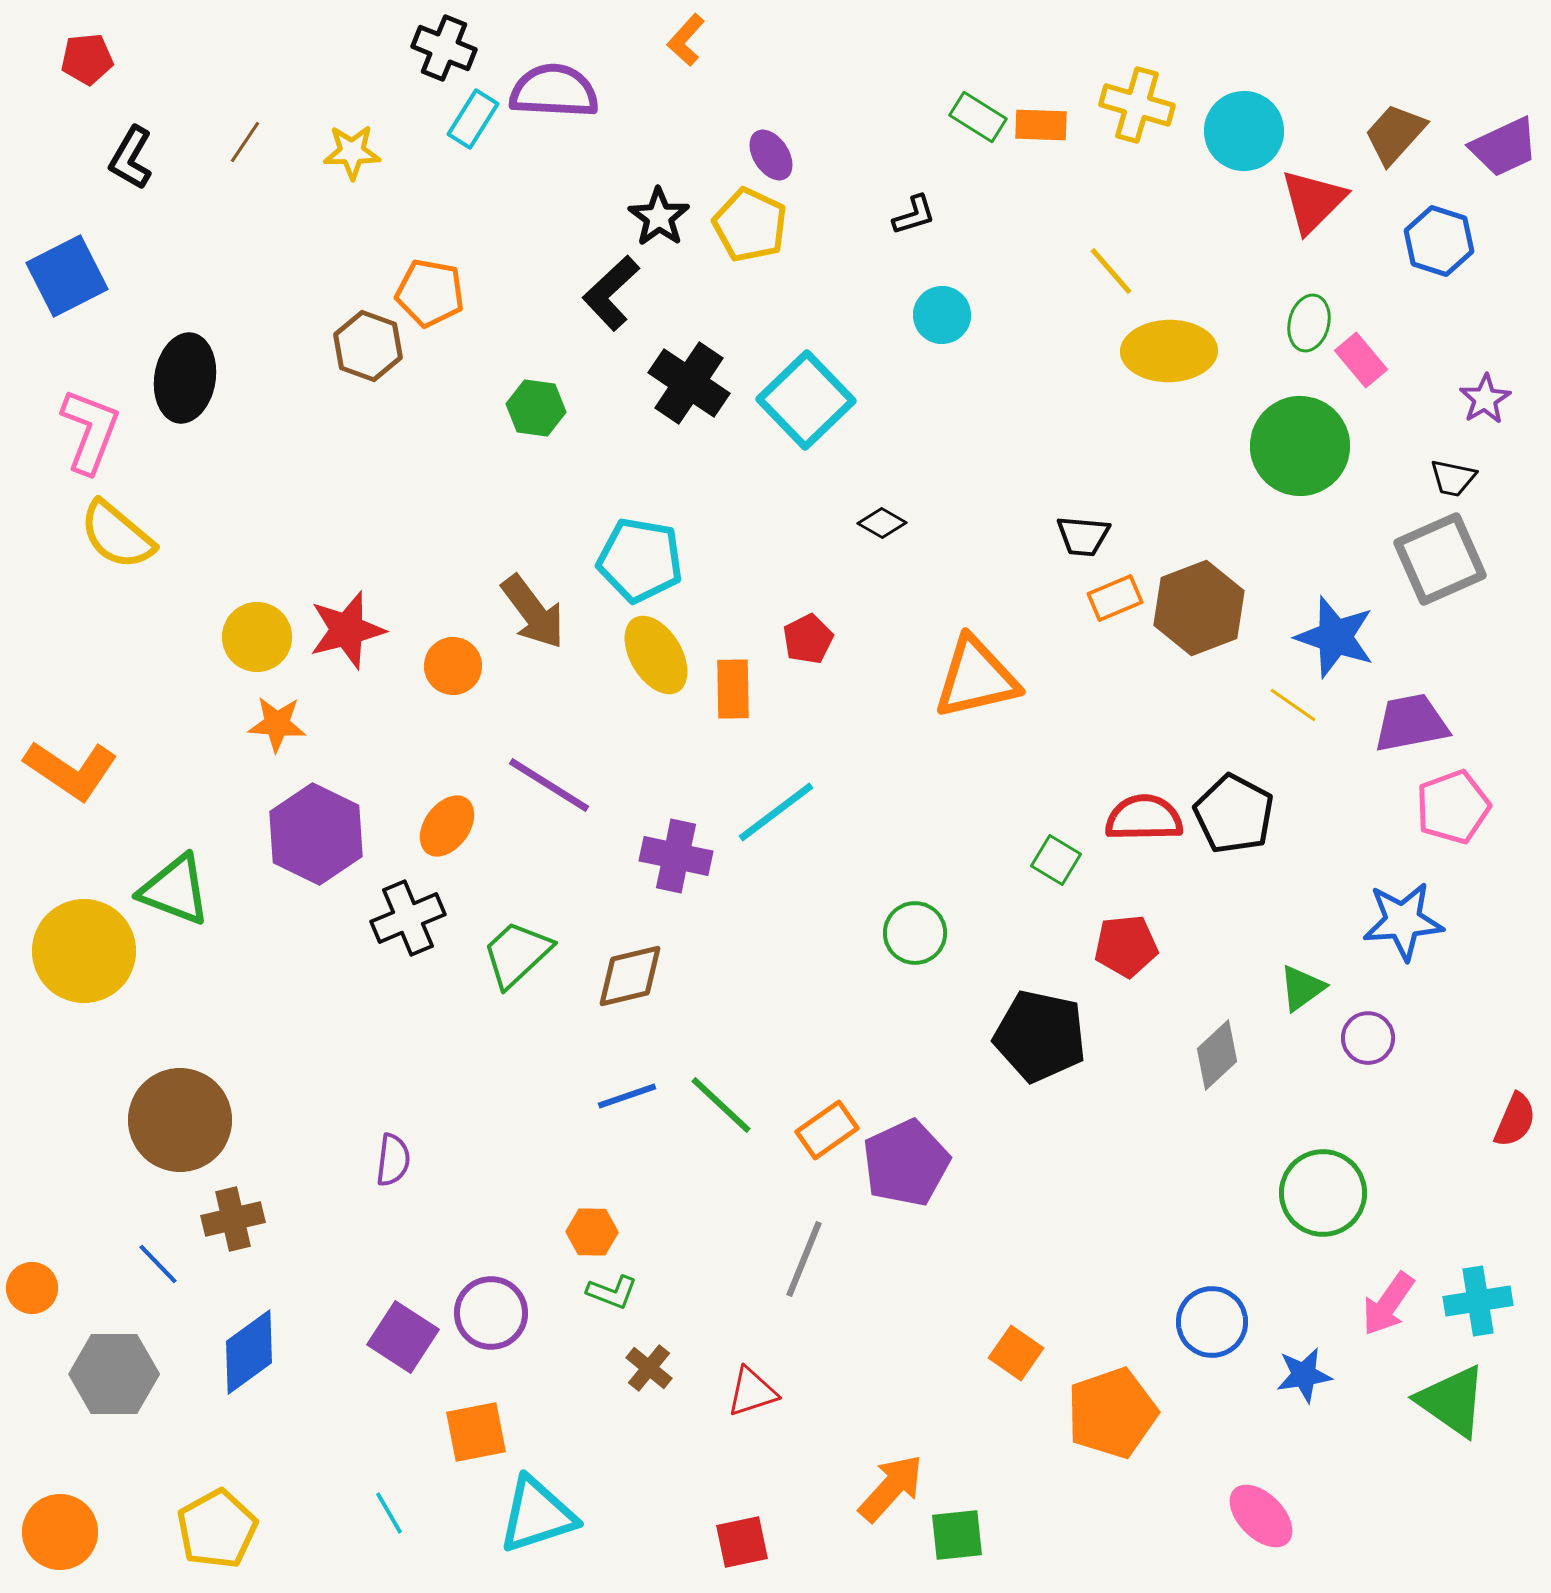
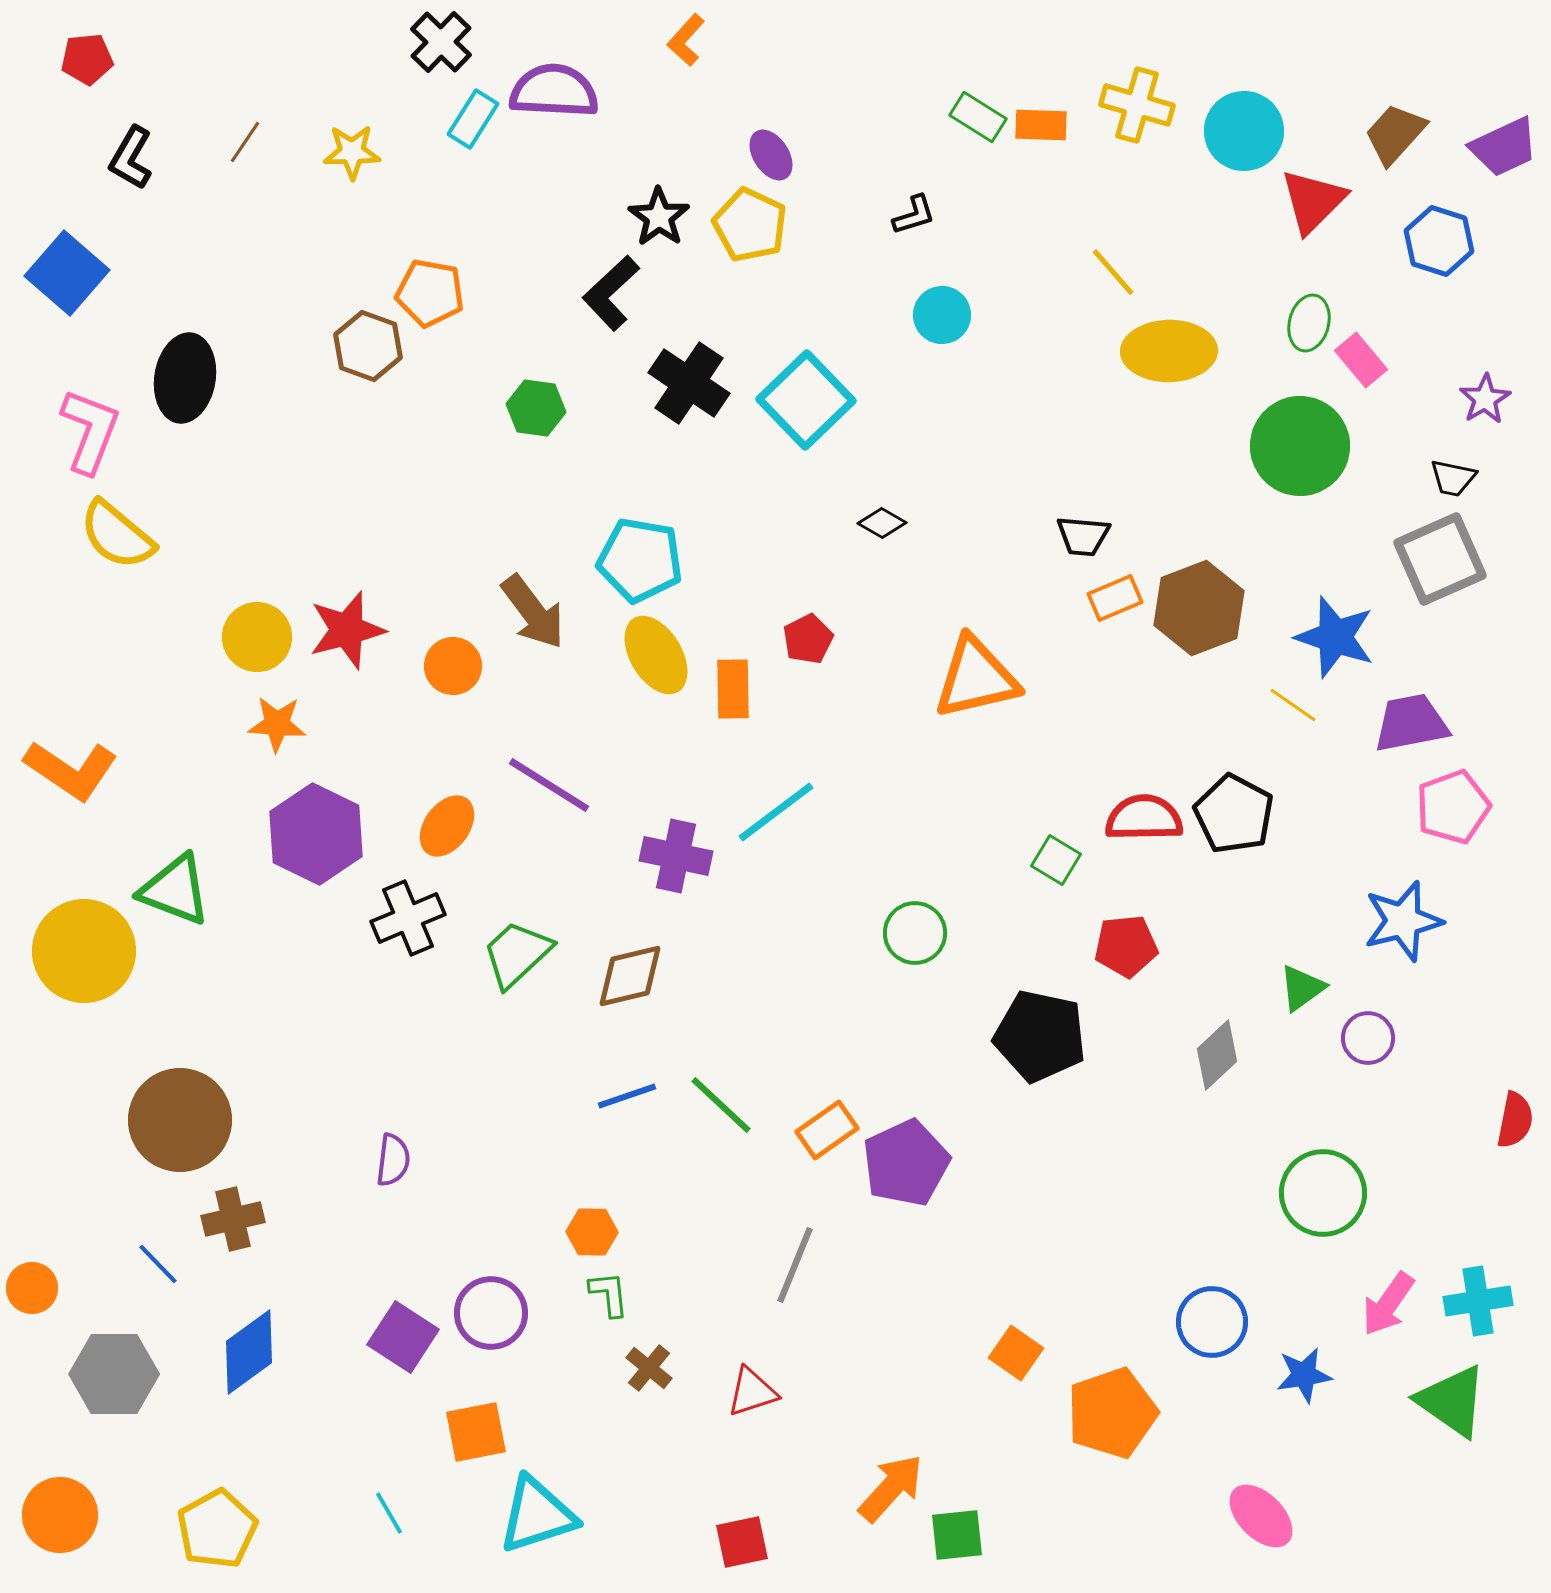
black cross at (444, 48): moved 3 px left, 6 px up; rotated 22 degrees clockwise
yellow line at (1111, 271): moved 2 px right, 1 px down
blue square at (67, 276): moved 3 px up; rotated 22 degrees counterclockwise
blue star at (1403, 921): rotated 10 degrees counterclockwise
red semicircle at (1515, 1120): rotated 12 degrees counterclockwise
gray line at (804, 1259): moved 9 px left, 6 px down
green L-shape at (612, 1292): moved 3 px left, 2 px down; rotated 117 degrees counterclockwise
orange circle at (60, 1532): moved 17 px up
